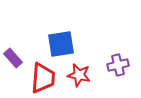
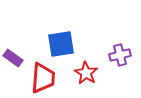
purple rectangle: rotated 12 degrees counterclockwise
purple cross: moved 2 px right, 10 px up
red star: moved 7 px right, 2 px up; rotated 20 degrees clockwise
